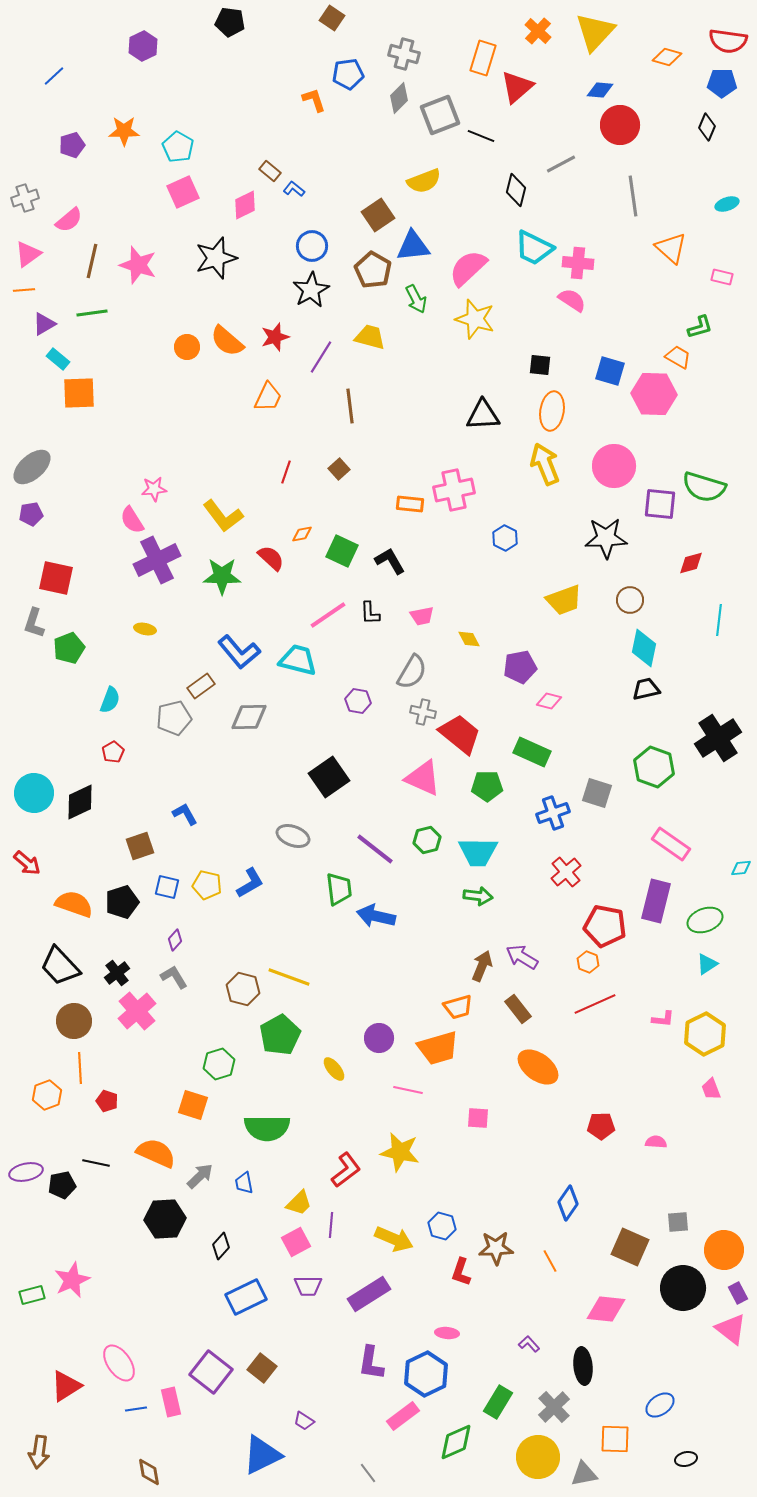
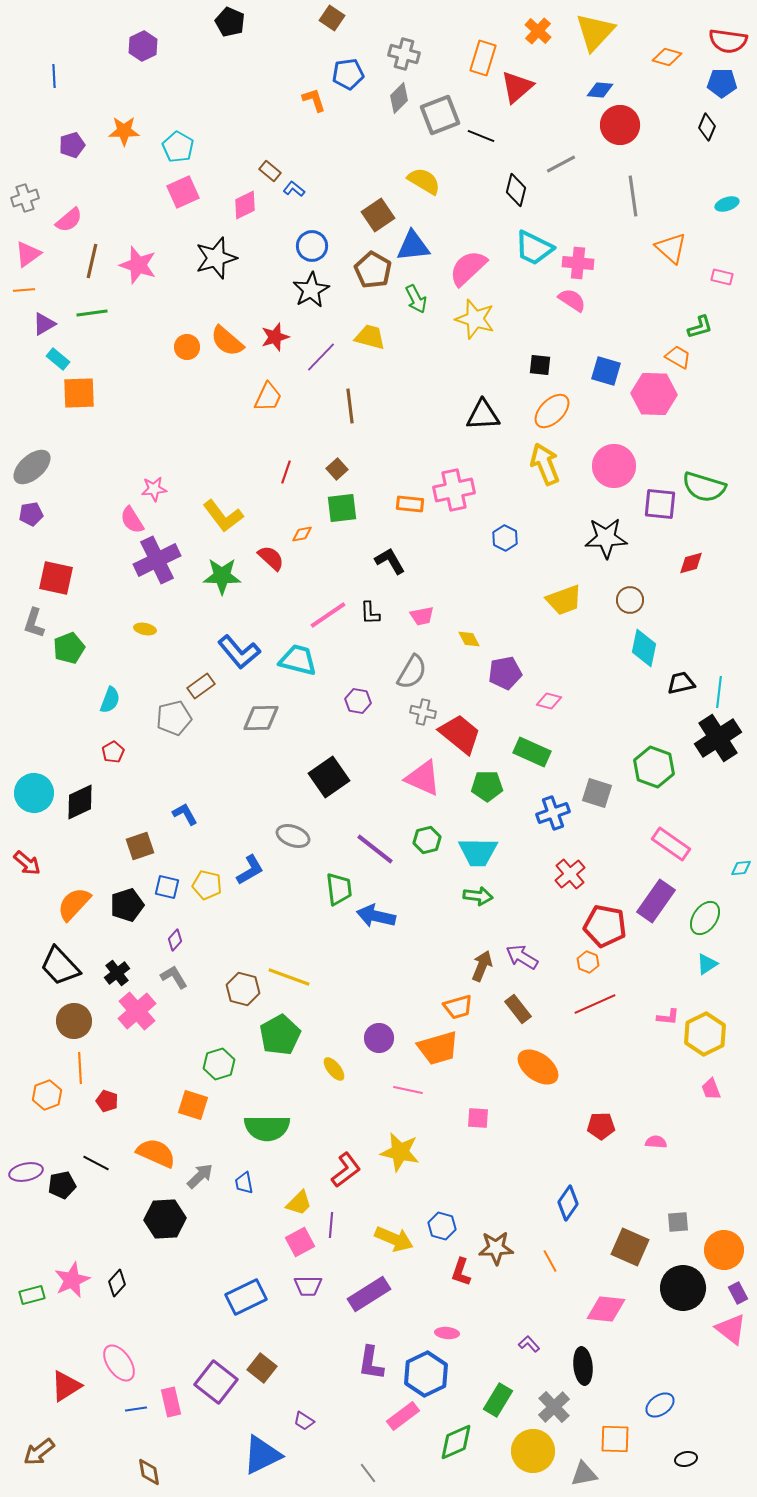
black pentagon at (230, 22): rotated 16 degrees clockwise
blue line at (54, 76): rotated 50 degrees counterclockwise
yellow semicircle at (424, 181): rotated 128 degrees counterclockwise
purple line at (321, 357): rotated 12 degrees clockwise
blue square at (610, 371): moved 4 px left
orange ellipse at (552, 411): rotated 36 degrees clockwise
brown square at (339, 469): moved 2 px left
green square at (342, 551): moved 43 px up; rotated 32 degrees counterclockwise
cyan line at (719, 620): moved 72 px down
purple pentagon at (520, 667): moved 15 px left, 6 px down
black trapezoid at (646, 689): moved 35 px right, 6 px up
gray diamond at (249, 717): moved 12 px right, 1 px down
red cross at (566, 872): moved 4 px right, 2 px down
blue L-shape at (250, 883): moved 13 px up
purple rectangle at (656, 901): rotated 21 degrees clockwise
black pentagon at (122, 902): moved 5 px right, 3 px down
orange semicircle at (74, 904): rotated 66 degrees counterclockwise
green ellipse at (705, 920): moved 2 px up; rotated 36 degrees counterclockwise
pink L-shape at (663, 1019): moved 5 px right, 2 px up
black line at (96, 1163): rotated 16 degrees clockwise
pink square at (296, 1242): moved 4 px right
black diamond at (221, 1246): moved 104 px left, 37 px down
purple square at (211, 1372): moved 5 px right, 10 px down
green rectangle at (498, 1402): moved 2 px up
brown arrow at (39, 1452): rotated 44 degrees clockwise
yellow circle at (538, 1457): moved 5 px left, 6 px up
